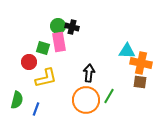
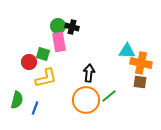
green square: moved 6 px down
green line: rotated 21 degrees clockwise
blue line: moved 1 px left, 1 px up
